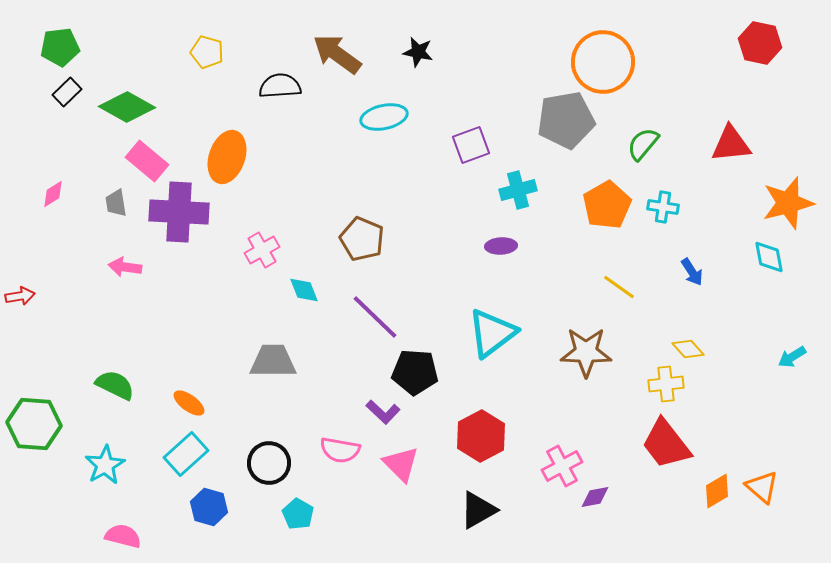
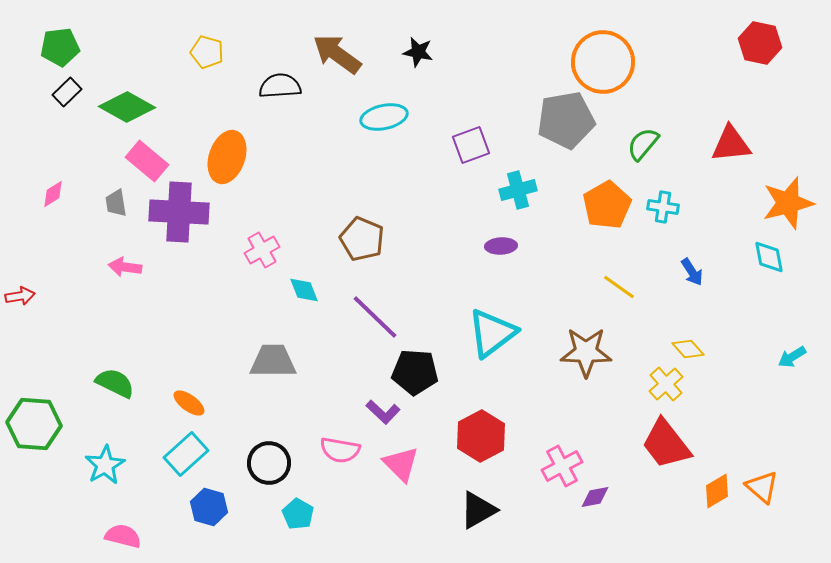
yellow cross at (666, 384): rotated 36 degrees counterclockwise
green semicircle at (115, 385): moved 2 px up
